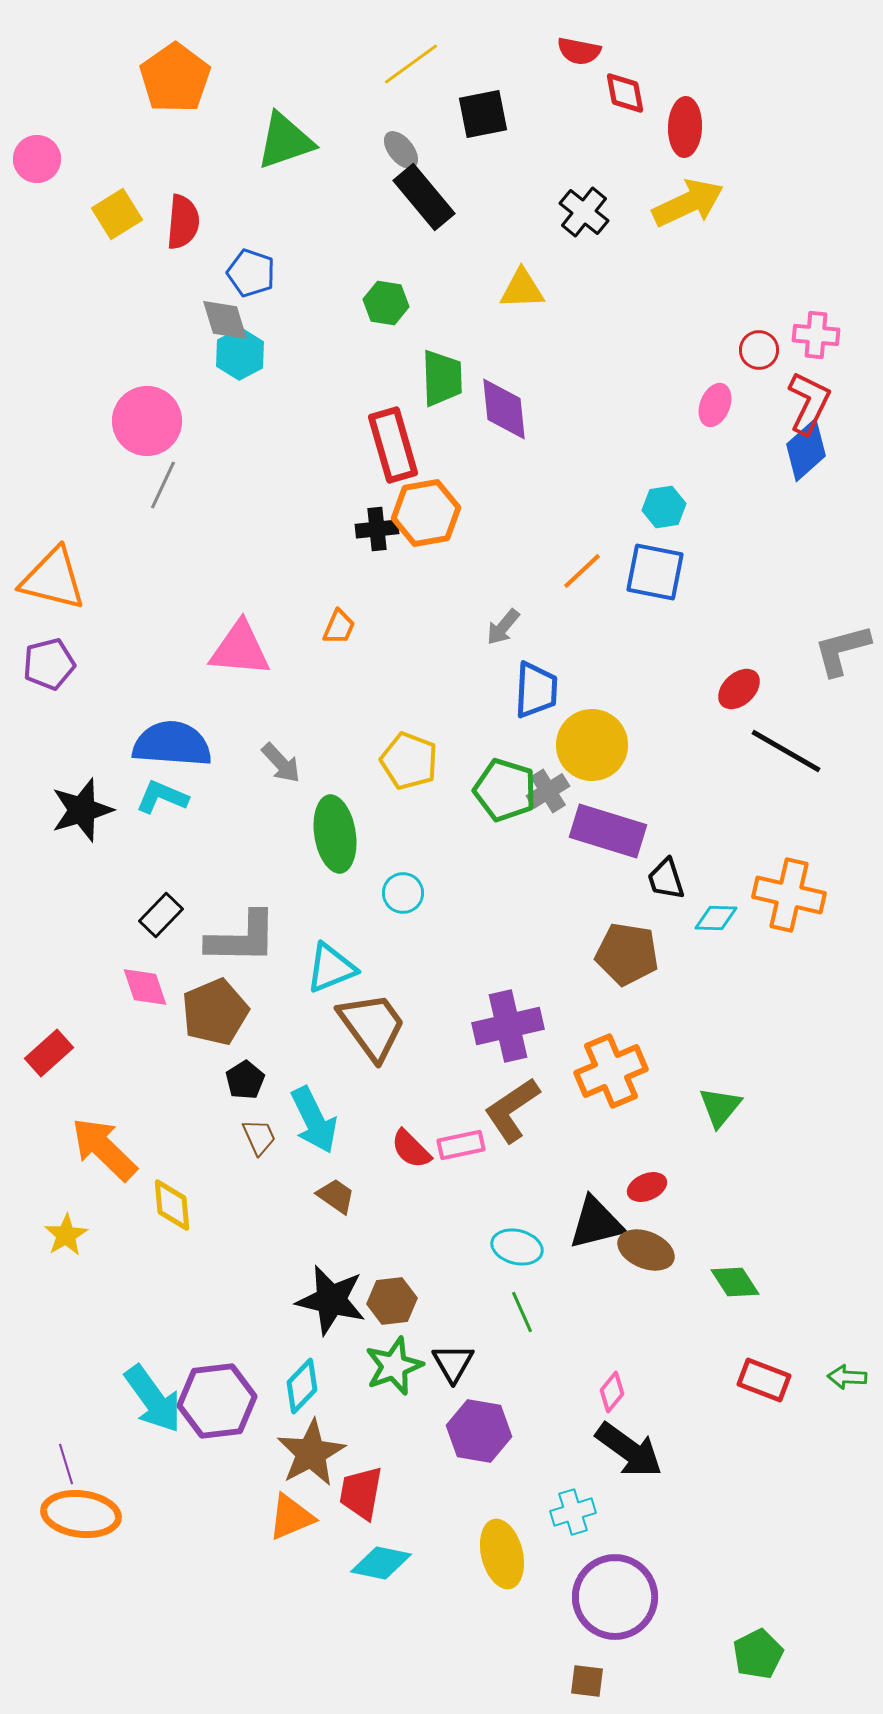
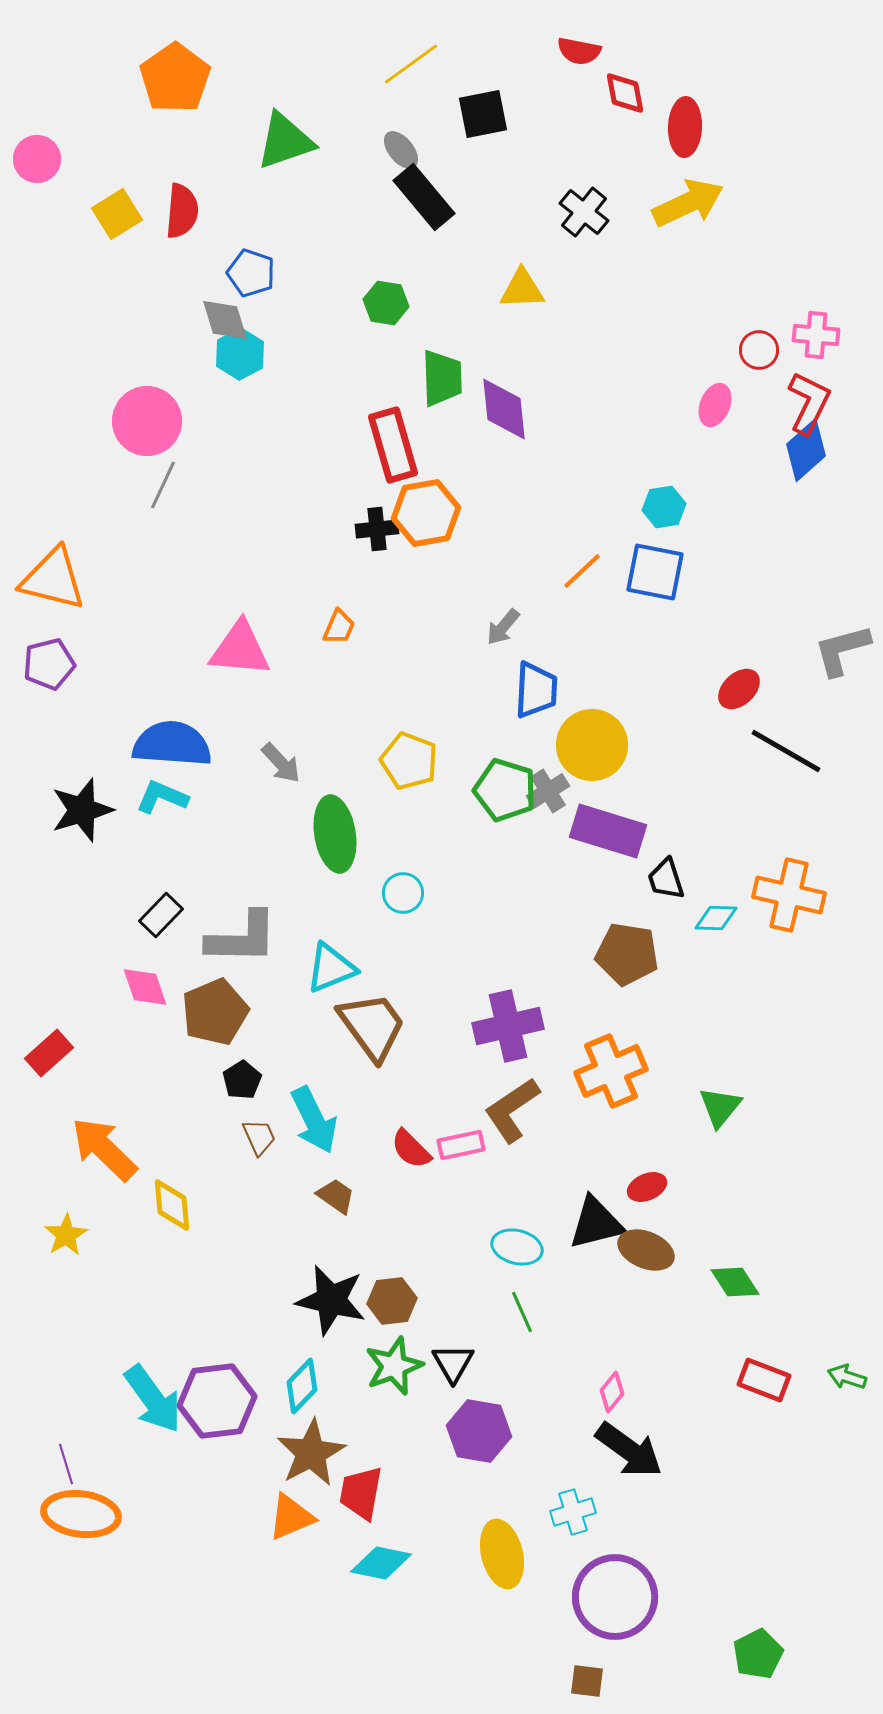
red semicircle at (183, 222): moved 1 px left, 11 px up
black pentagon at (245, 1080): moved 3 px left
green arrow at (847, 1377): rotated 15 degrees clockwise
